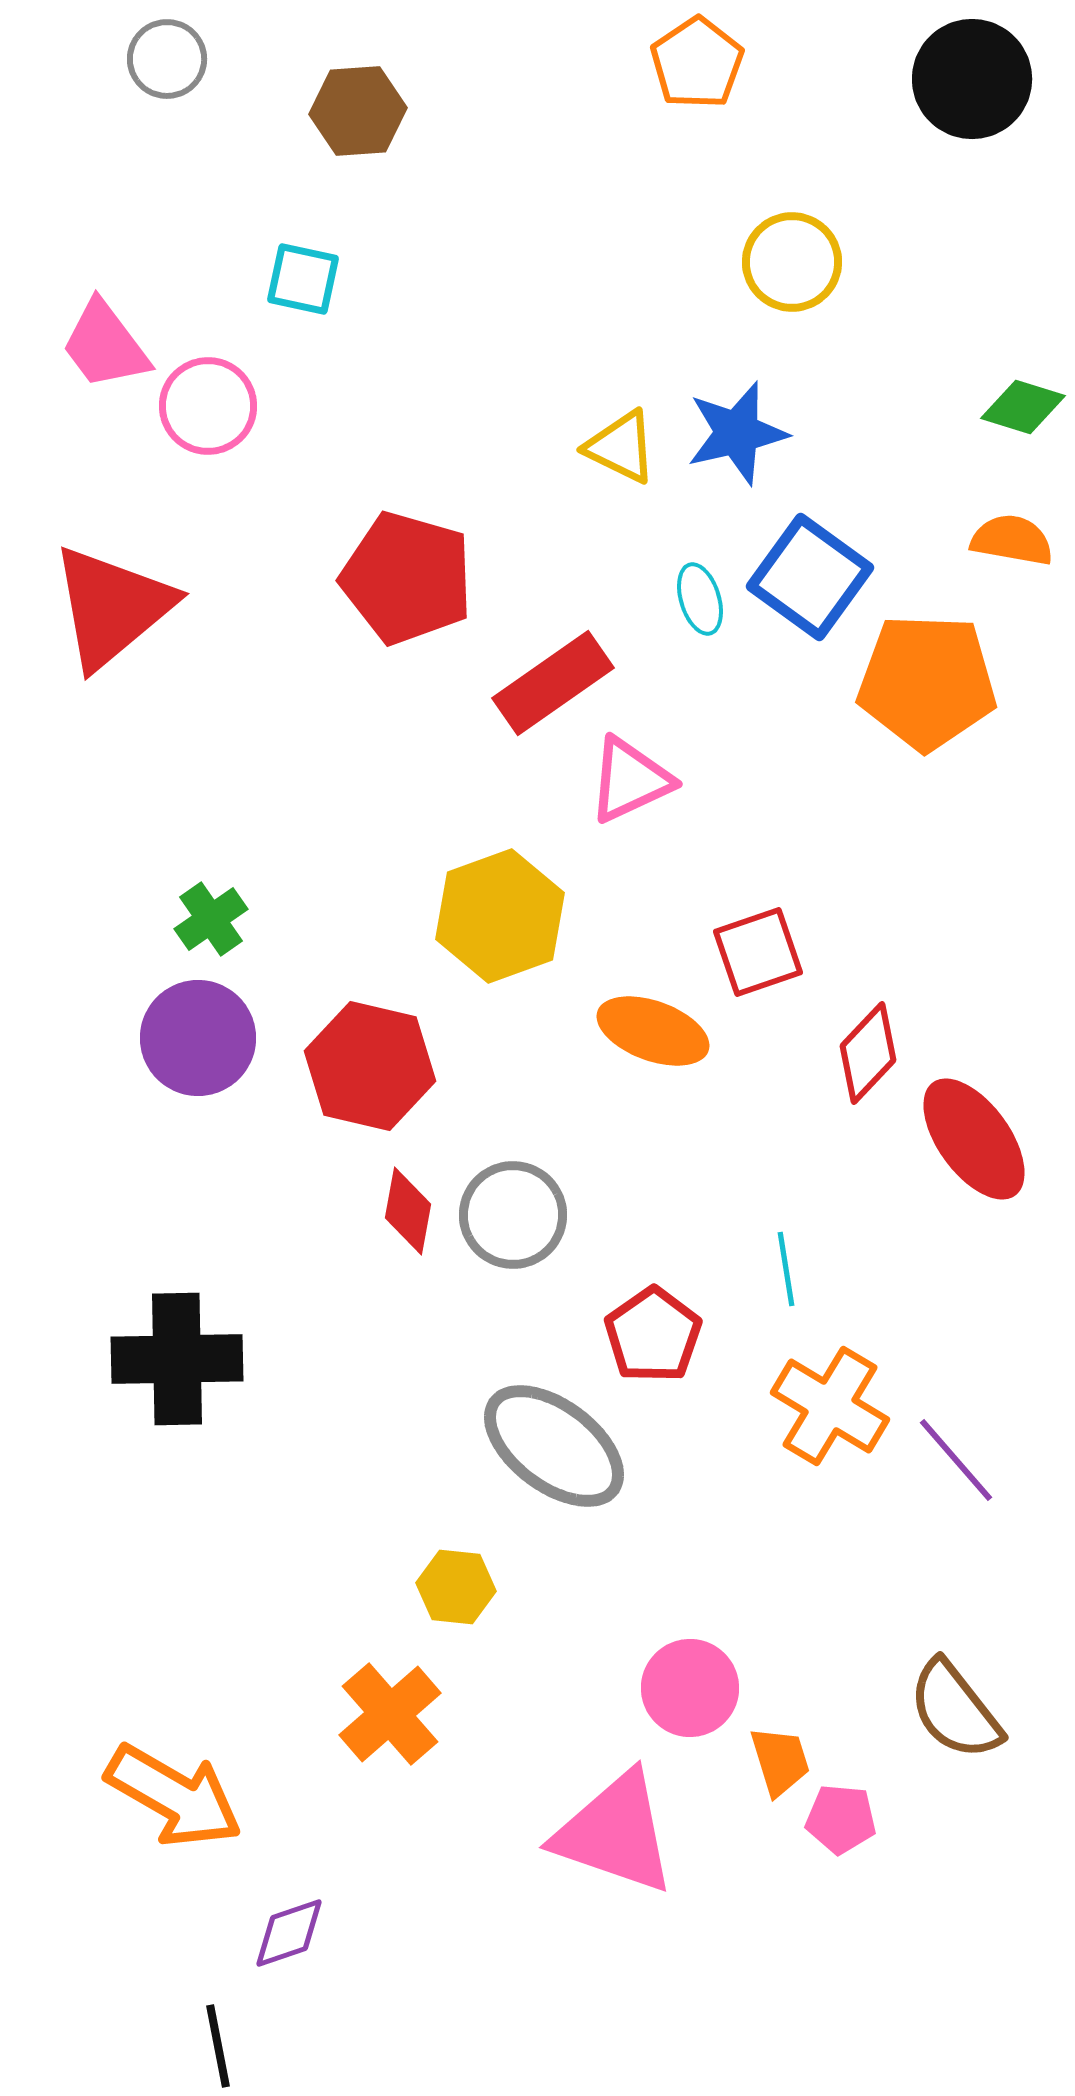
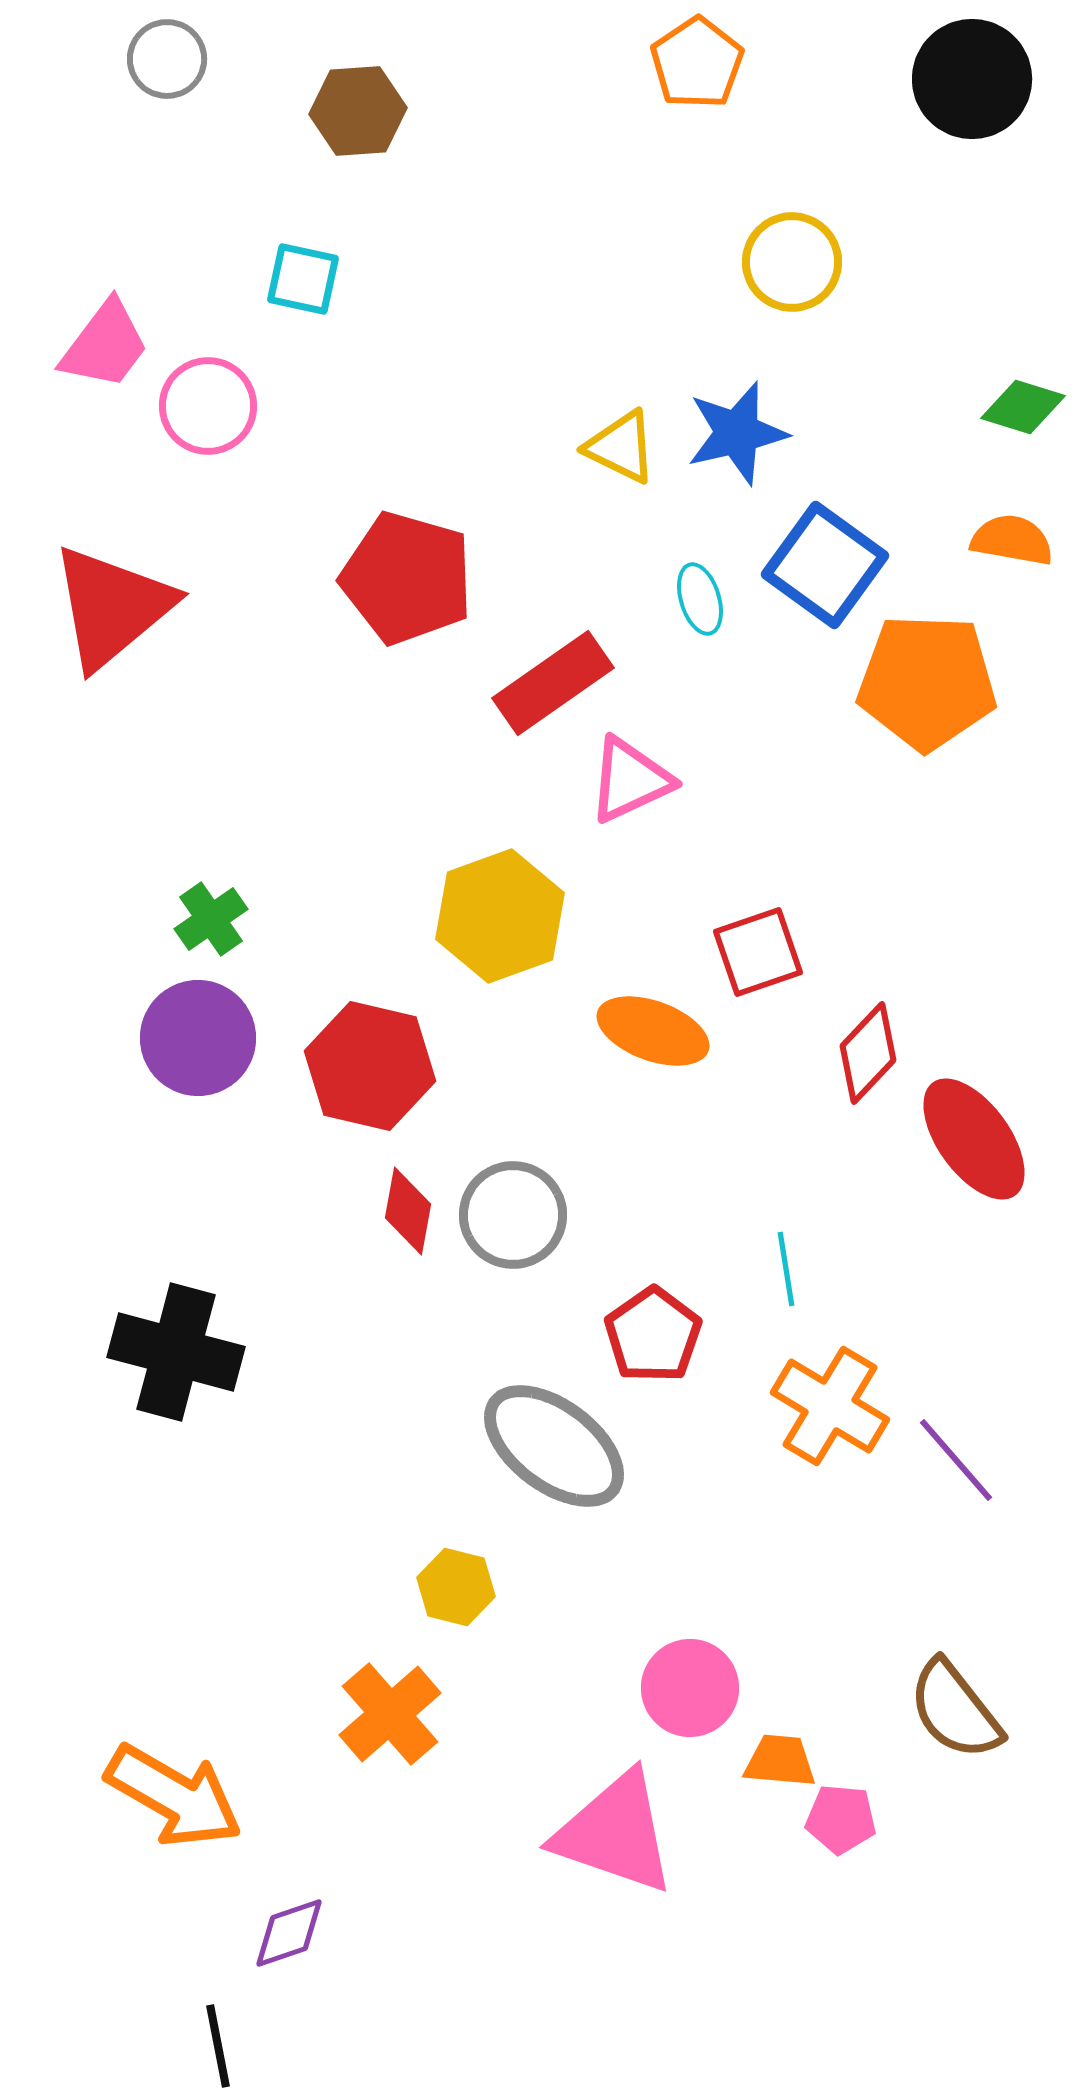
pink trapezoid at (105, 345): rotated 106 degrees counterclockwise
blue square at (810, 577): moved 15 px right, 12 px up
black cross at (177, 1359): moved 1 px left, 7 px up; rotated 16 degrees clockwise
yellow hexagon at (456, 1587): rotated 8 degrees clockwise
orange trapezoid at (780, 1761): rotated 68 degrees counterclockwise
